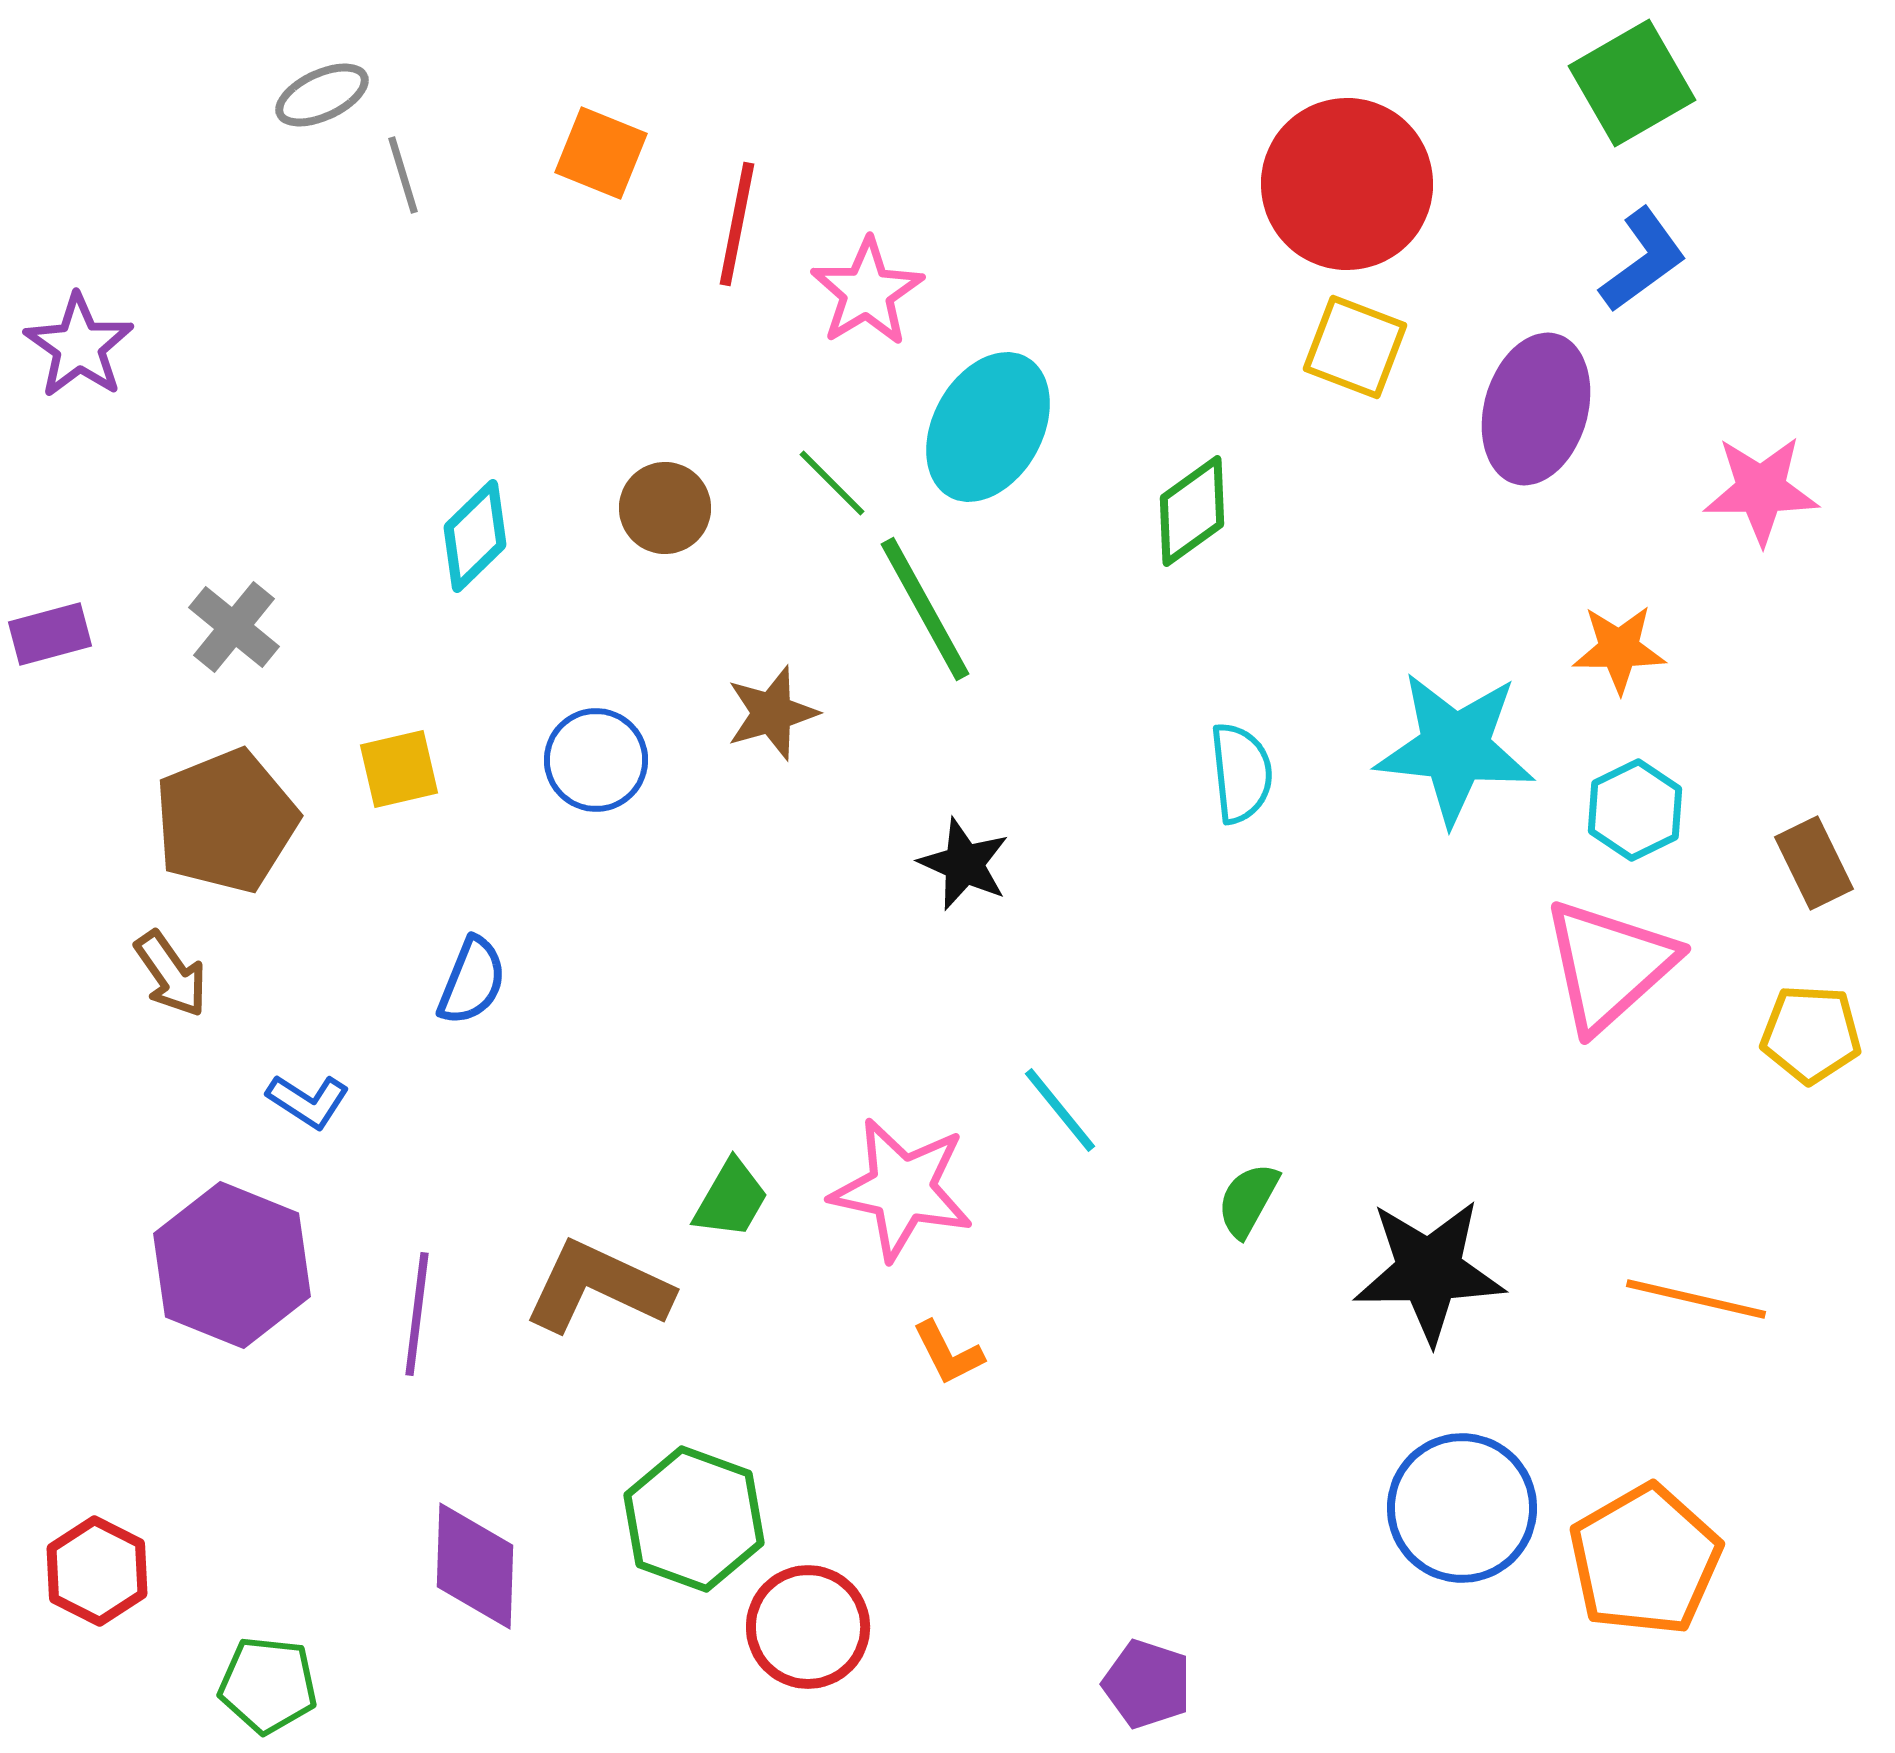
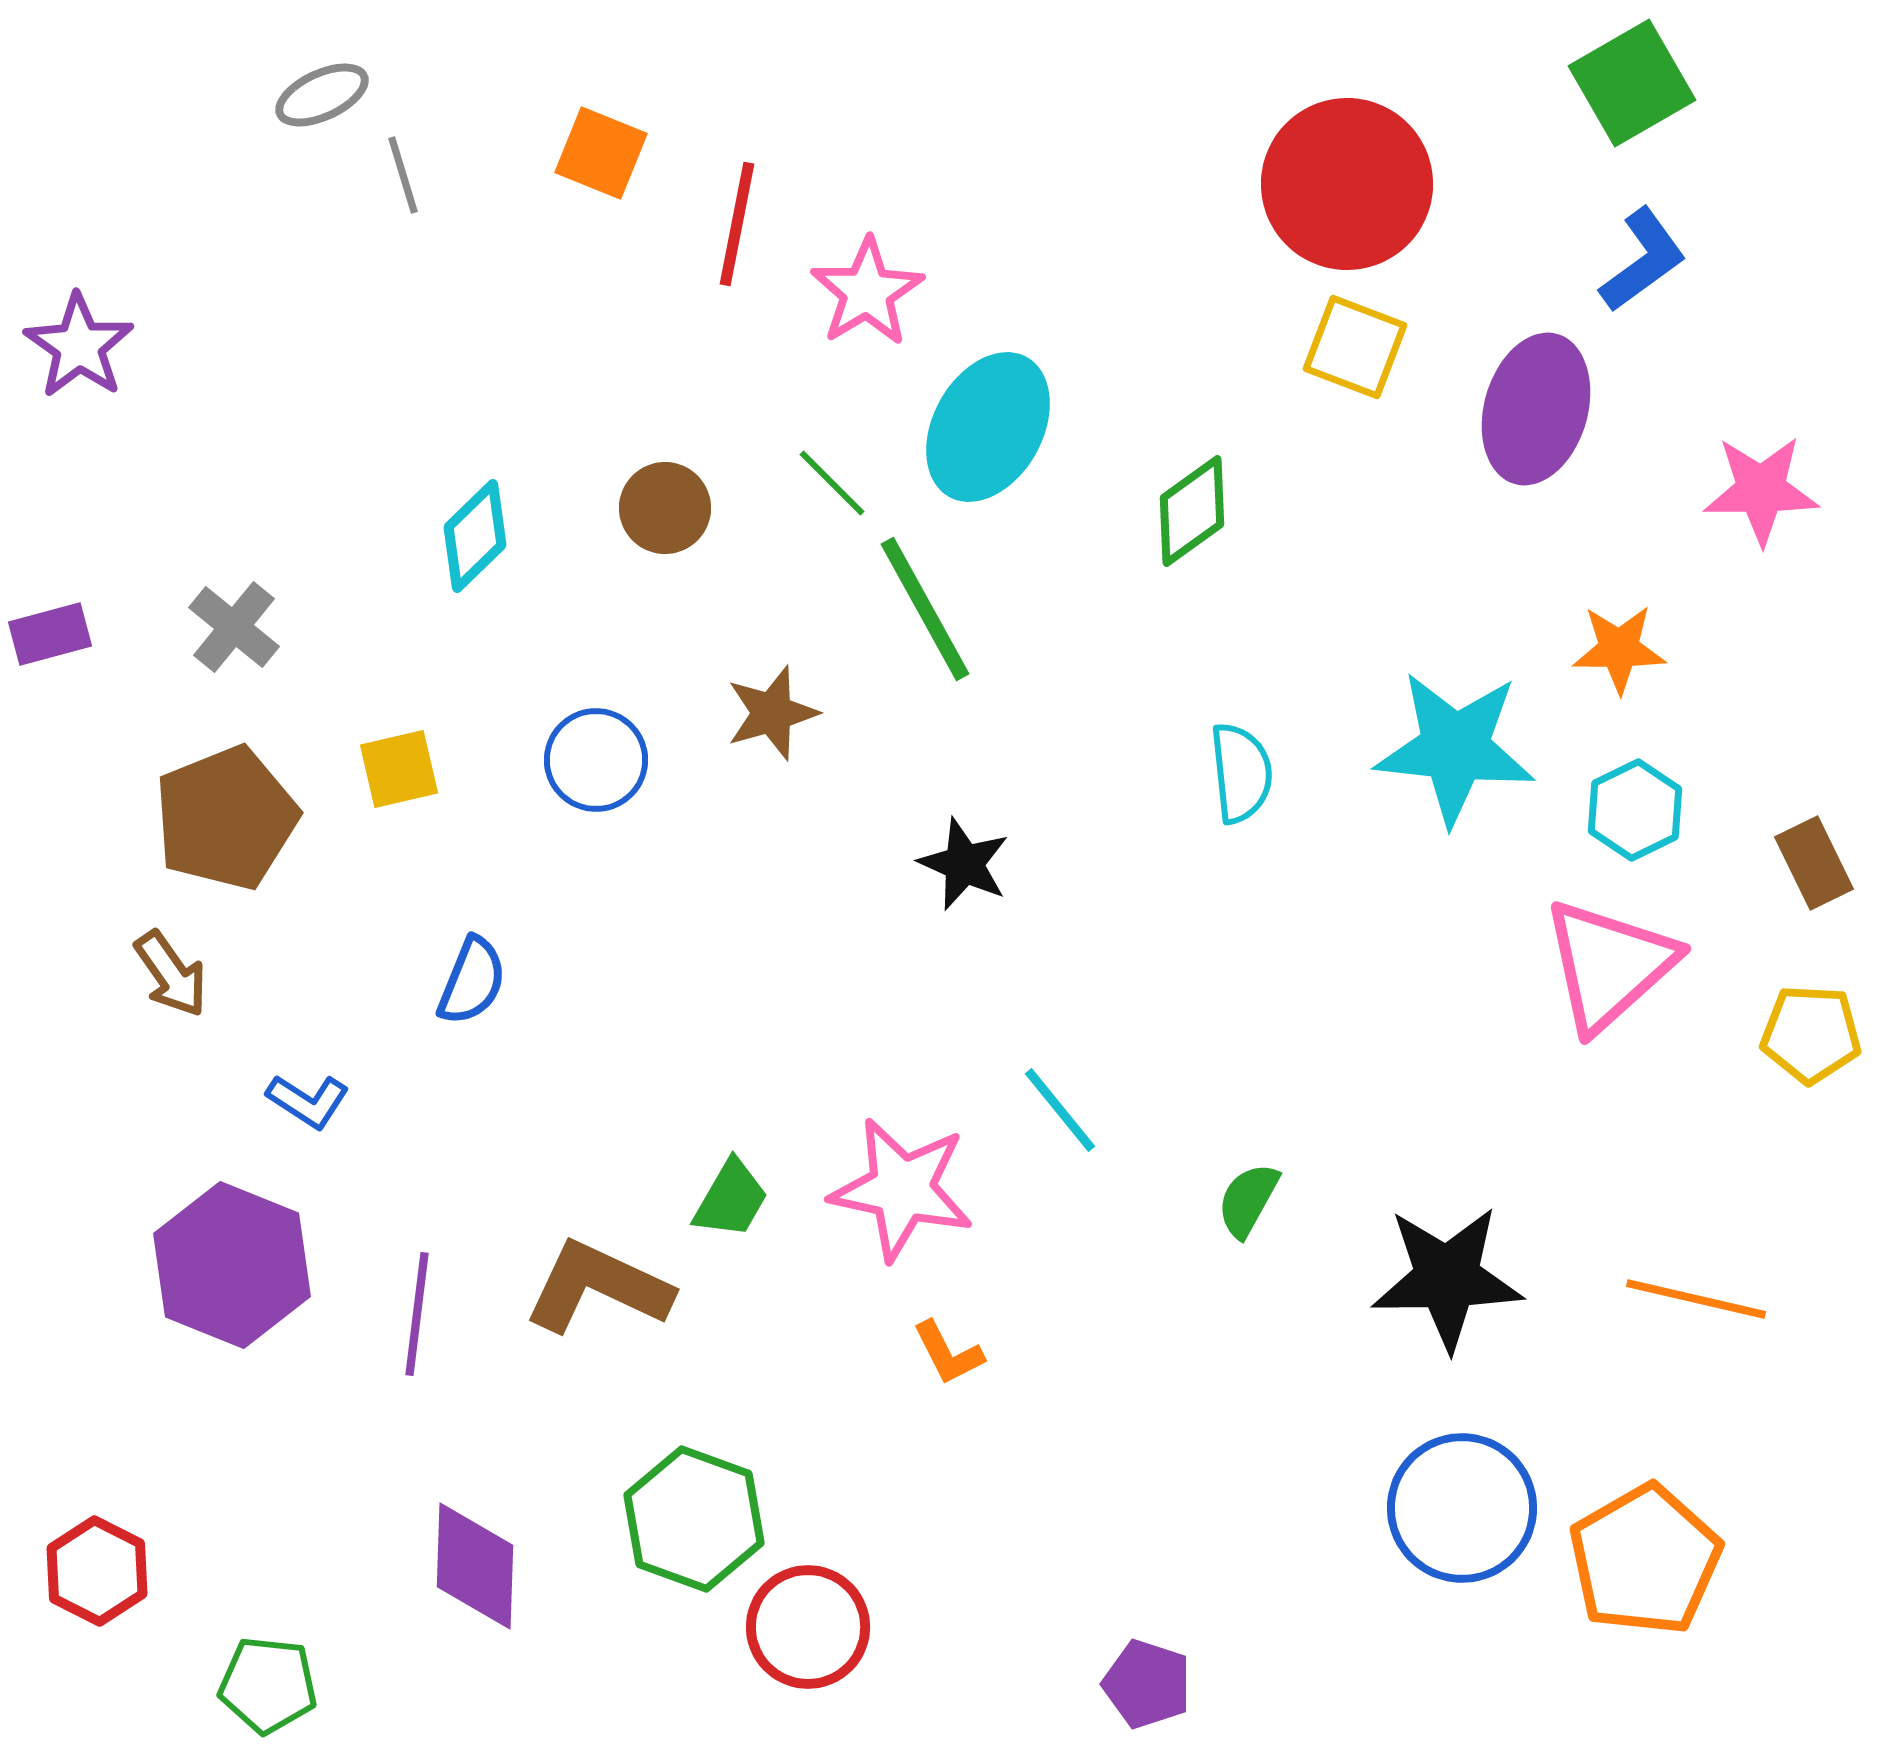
brown pentagon at (226, 821): moved 3 px up
black star at (1429, 1271): moved 18 px right, 7 px down
